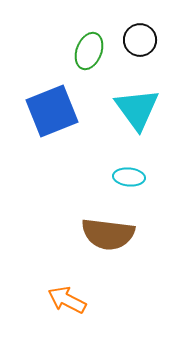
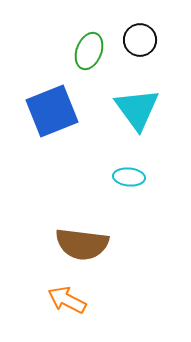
brown semicircle: moved 26 px left, 10 px down
